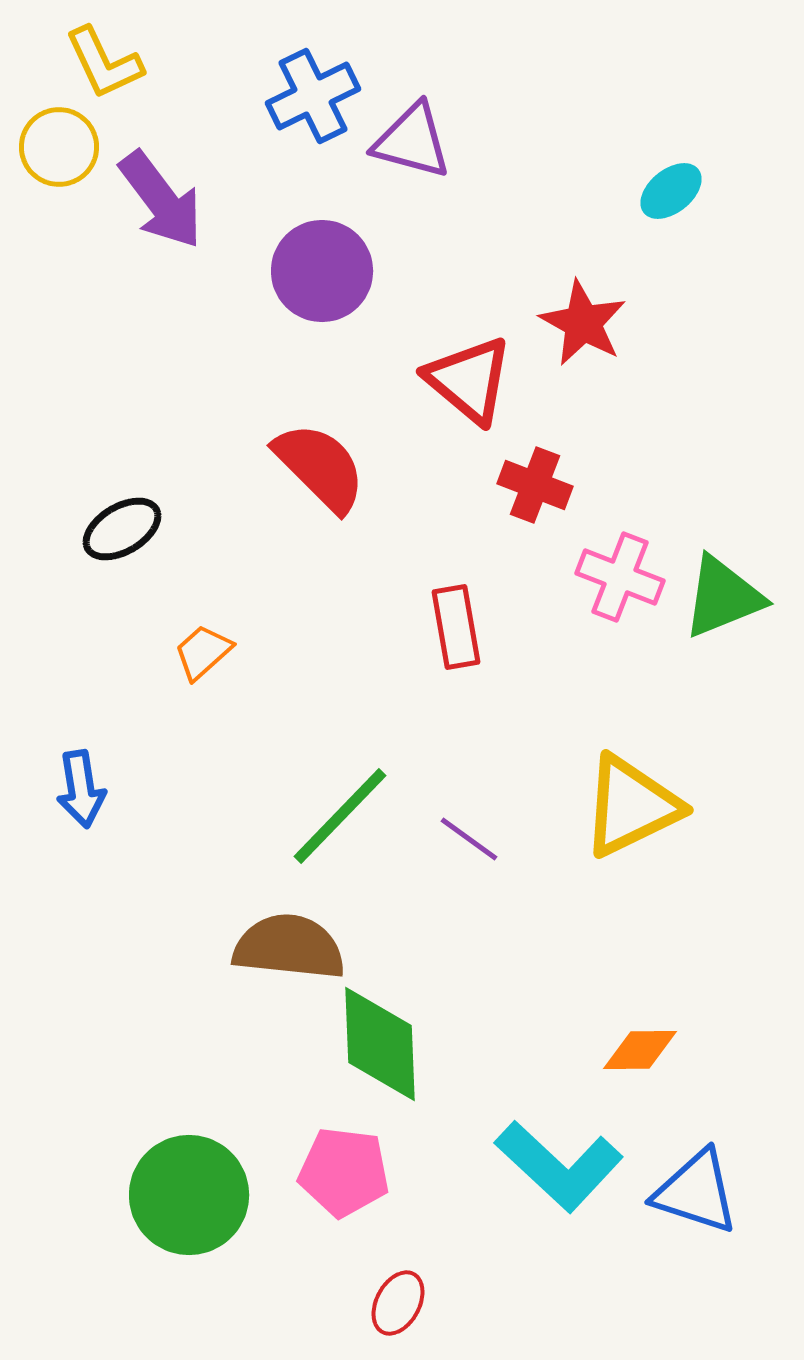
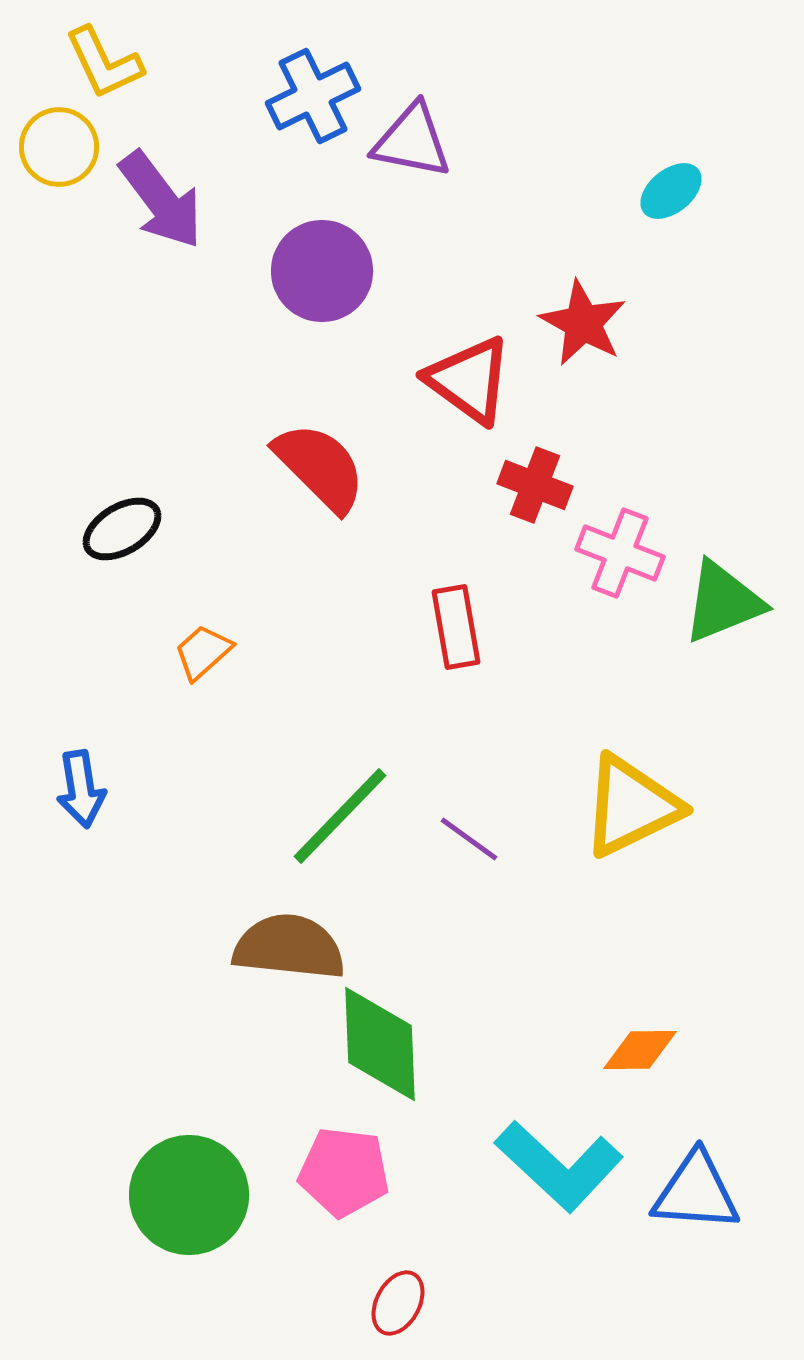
purple triangle: rotated 4 degrees counterclockwise
red triangle: rotated 4 degrees counterclockwise
pink cross: moved 24 px up
green triangle: moved 5 px down
blue triangle: rotated 14 degrees counterclockwise
